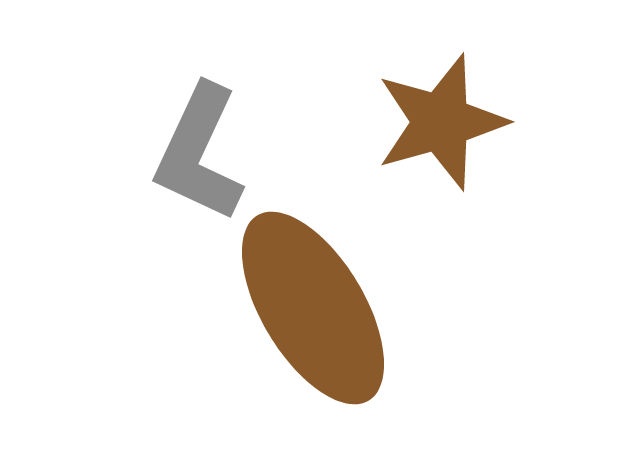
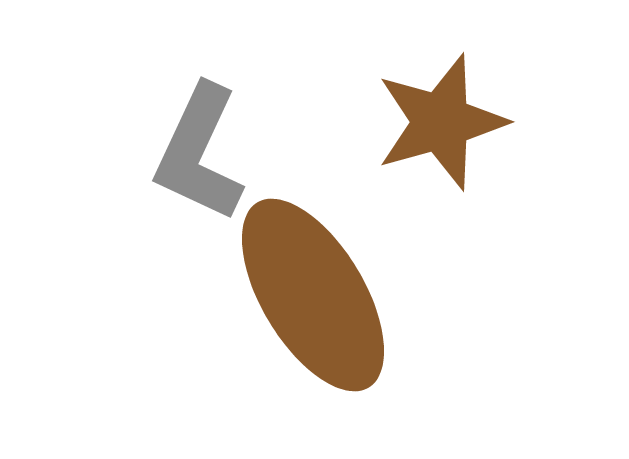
brown ellipse: moved 13 px up
